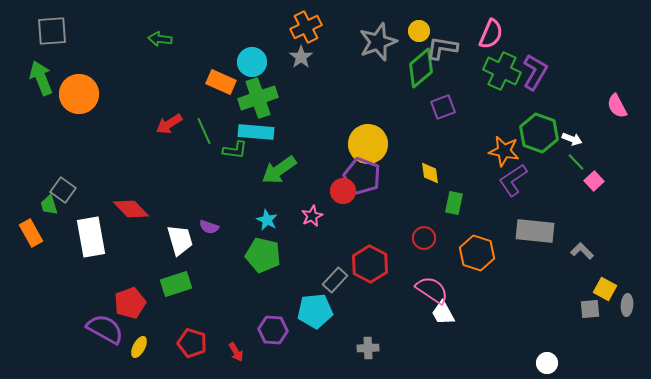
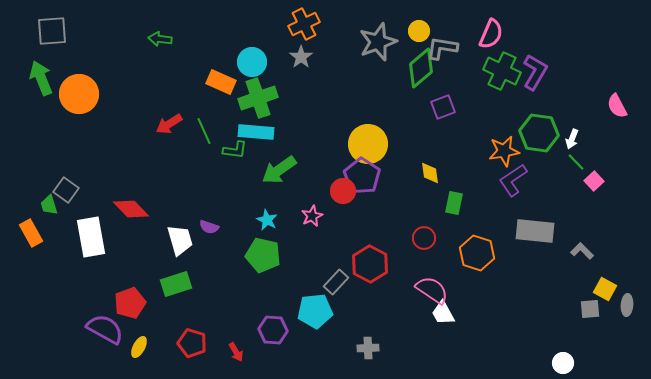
orange cross at (306, 27): moved 2 px left, 3 px up
green hexagon at (539, 133): rotated 12 degrees counterclockwise
white arrow at (572, 139): rotated 90 degrees clockwise
orange star at (504, 151): rotated 20 degrees counterclockwise
purple pentagon at (362, 176): rotated 12 degrees clockwise
gray square at (63, 190): moved 3 px right
gray rectangle at (335, 280): moved 1 px right, 2 px down
white circle at (547, 363): moved 16 px right
